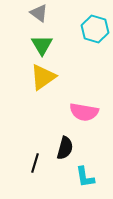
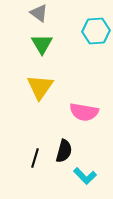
cyan hexagon: moved 1 px right, 2 px down; rotated 20 degrees counterclockwise
green triangle: moved 1 px up
yellow triangle: moved 3 px left, 10 px down; rotated 20 degrees counterclockwise
black semicircle: moved 1 px left, 3 px down
black line: moved 5 px up
cyan L-shape: moved 1 px up; rotated 35 degrees counterclockwise
